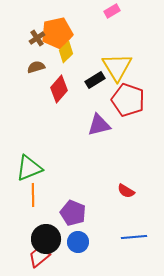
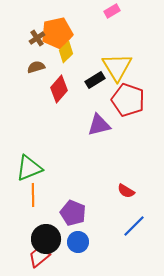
blue line: moved 11 px up; rotated 40 degrees counterclockwise
